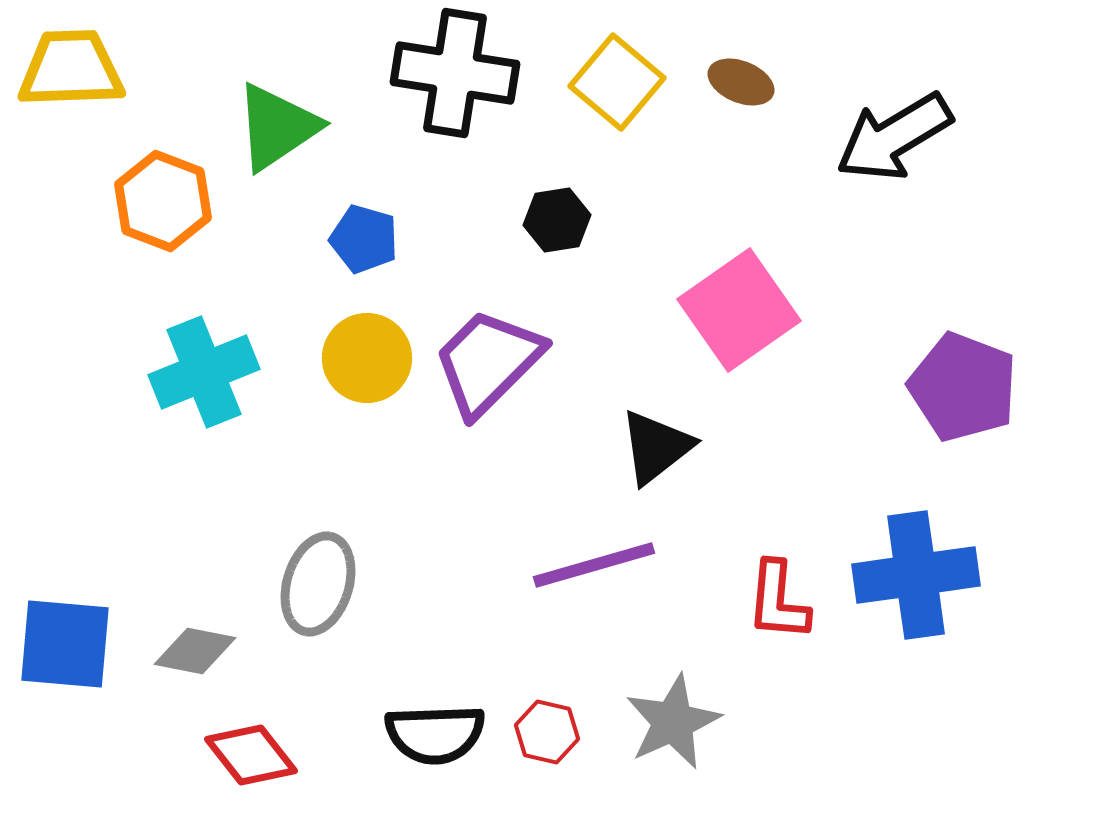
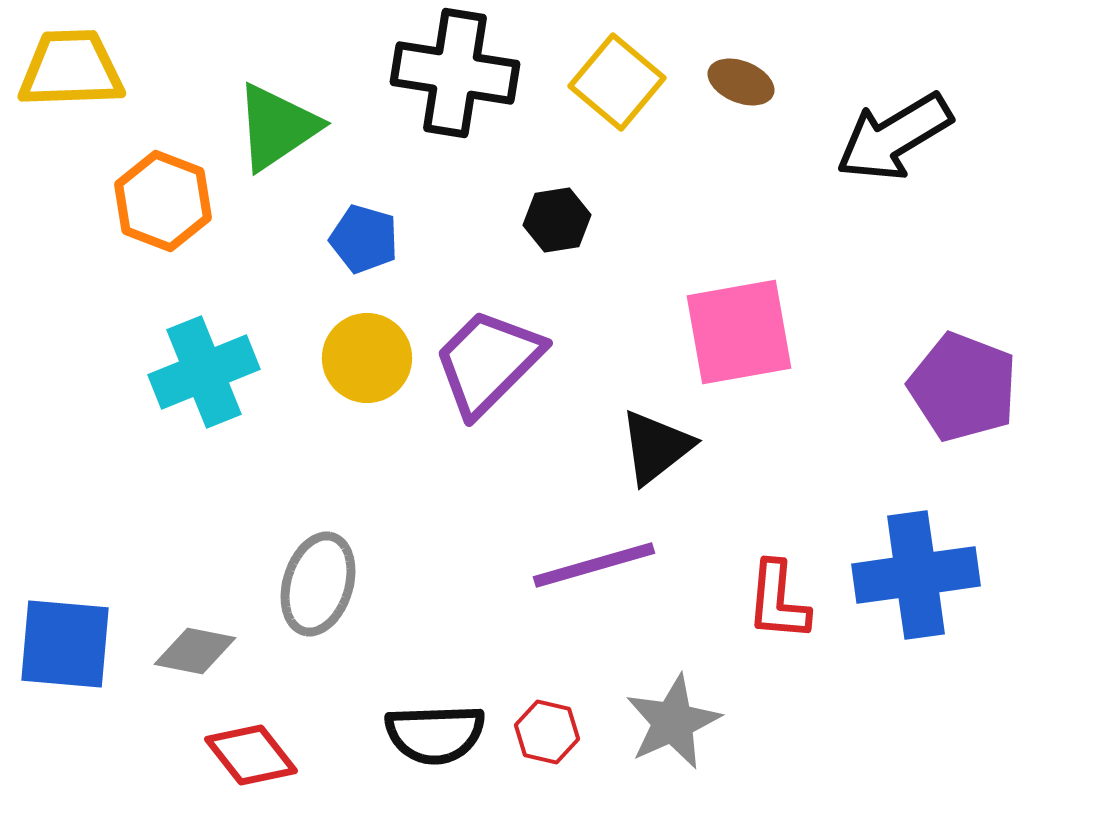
pink square: moved 22 px down; rotated 25 degrees clockwise
